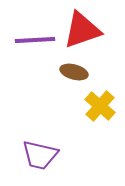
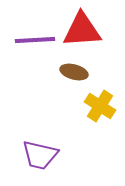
red triangle: rotated 15 degrees clockwise
yellow cross: rotated 8 degrees counterclockwise
